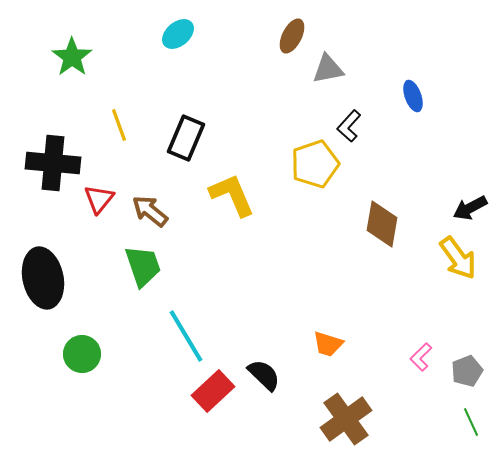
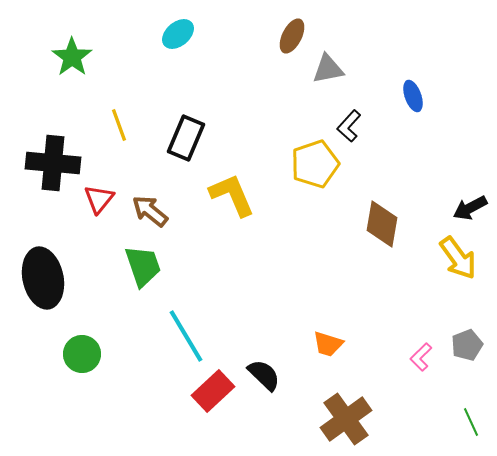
gray pentagon: moved 26 px up
